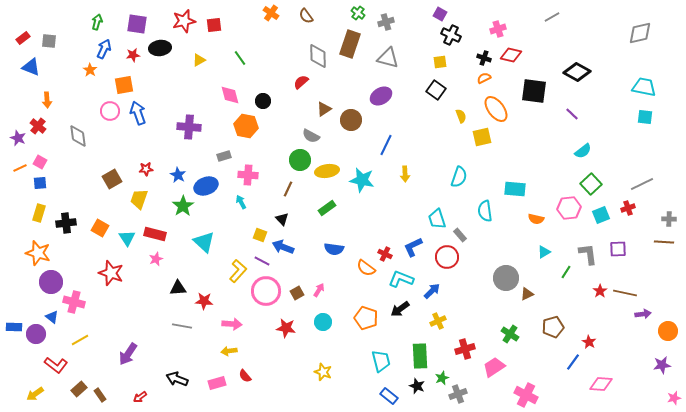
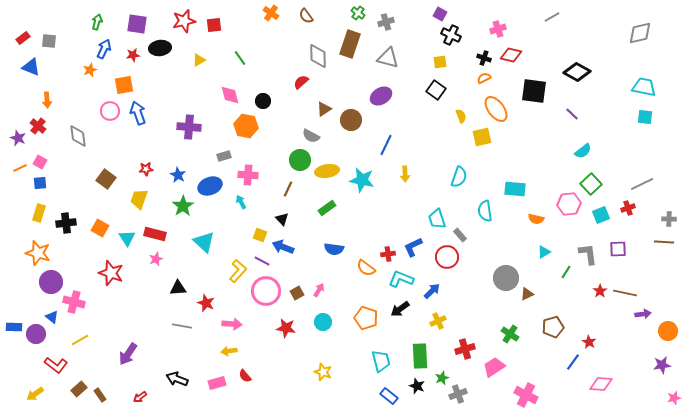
orange star at (90, 70): rotated 16 degrees clockwise
brown square at (112, 179): moved 6 px left; rotated 24 degrees counterclockwise
blue ellipse at (206, 186): moved 4 px right
pink hexagon at (569, 208): moved 4 px up
red cross at (385, 254): moved 3 px right; rotated 32 degrees counterclockwise
red star at (204, 301): moved 2 px right, 2 px down; rotated 18 degrees clockwise
